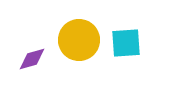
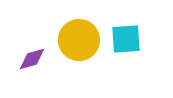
cyan square: moved 4 px up
